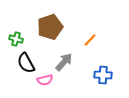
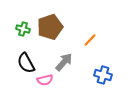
green cross: moved 7 px right, 10 px up
blue cross: rotated 12 degrees clockwise
